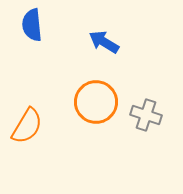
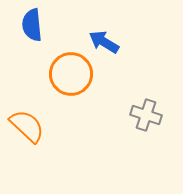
orange circle: moved 25 px left, 28 px up
orange semicircle: rotated 78 degrees counterclockwise
